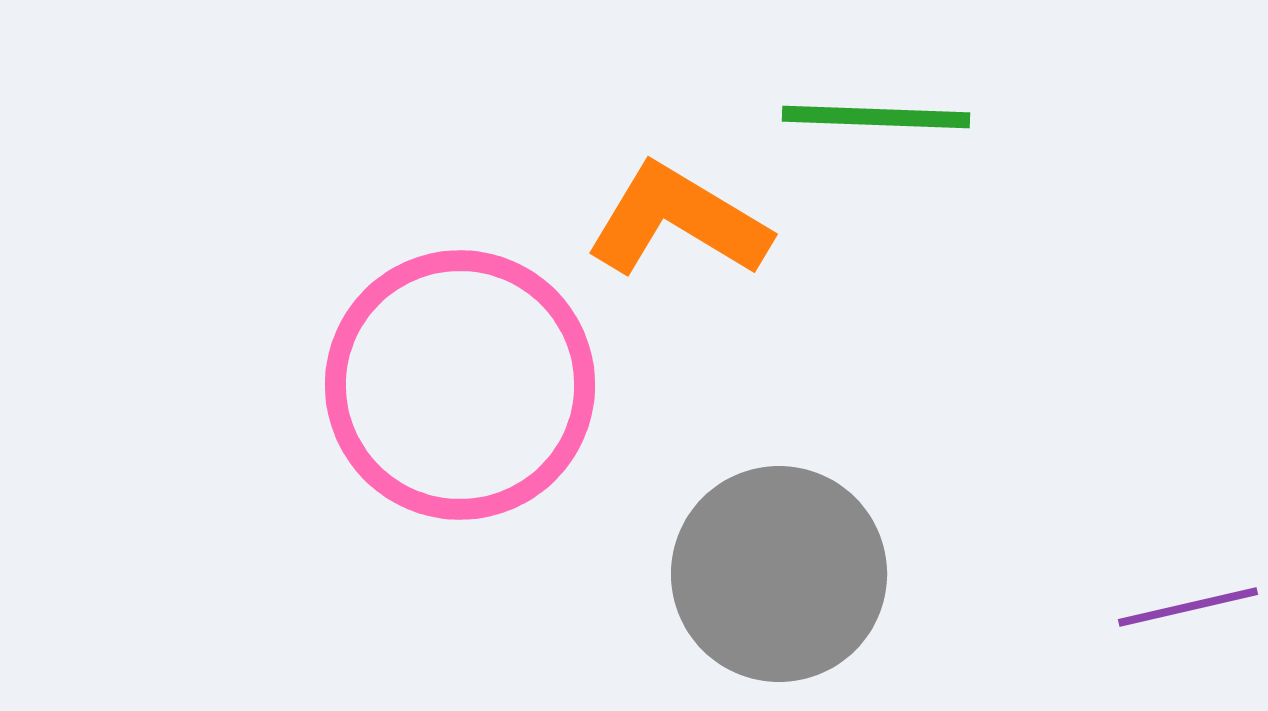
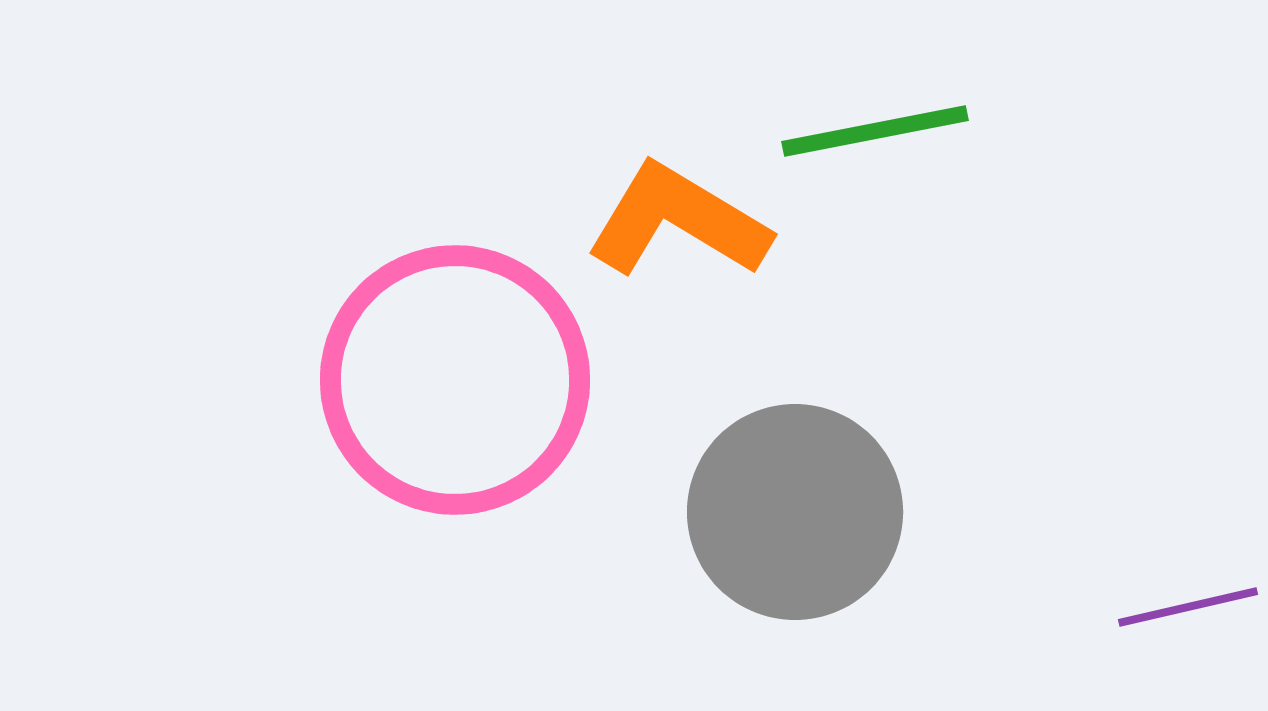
green line: moved 1 px left, 14 px down; rotated 13 degrees counterclockwise
pink circle: moved 5 px left, 5 px up
gray circle: moved 16 px right, 62 px up
